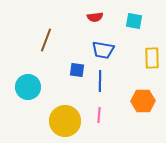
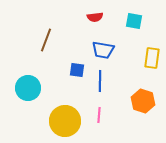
yellow rectangle: rotated 10 degrees clockwise
cyan circle: moved 1 px down
orange hexagon: rotated 20 degrees clockwise
